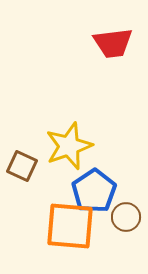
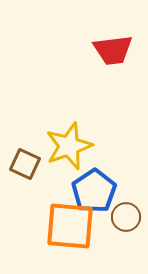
red trapezoid: moved 7 px down
brown square: moved 3 px right, 2 px up
